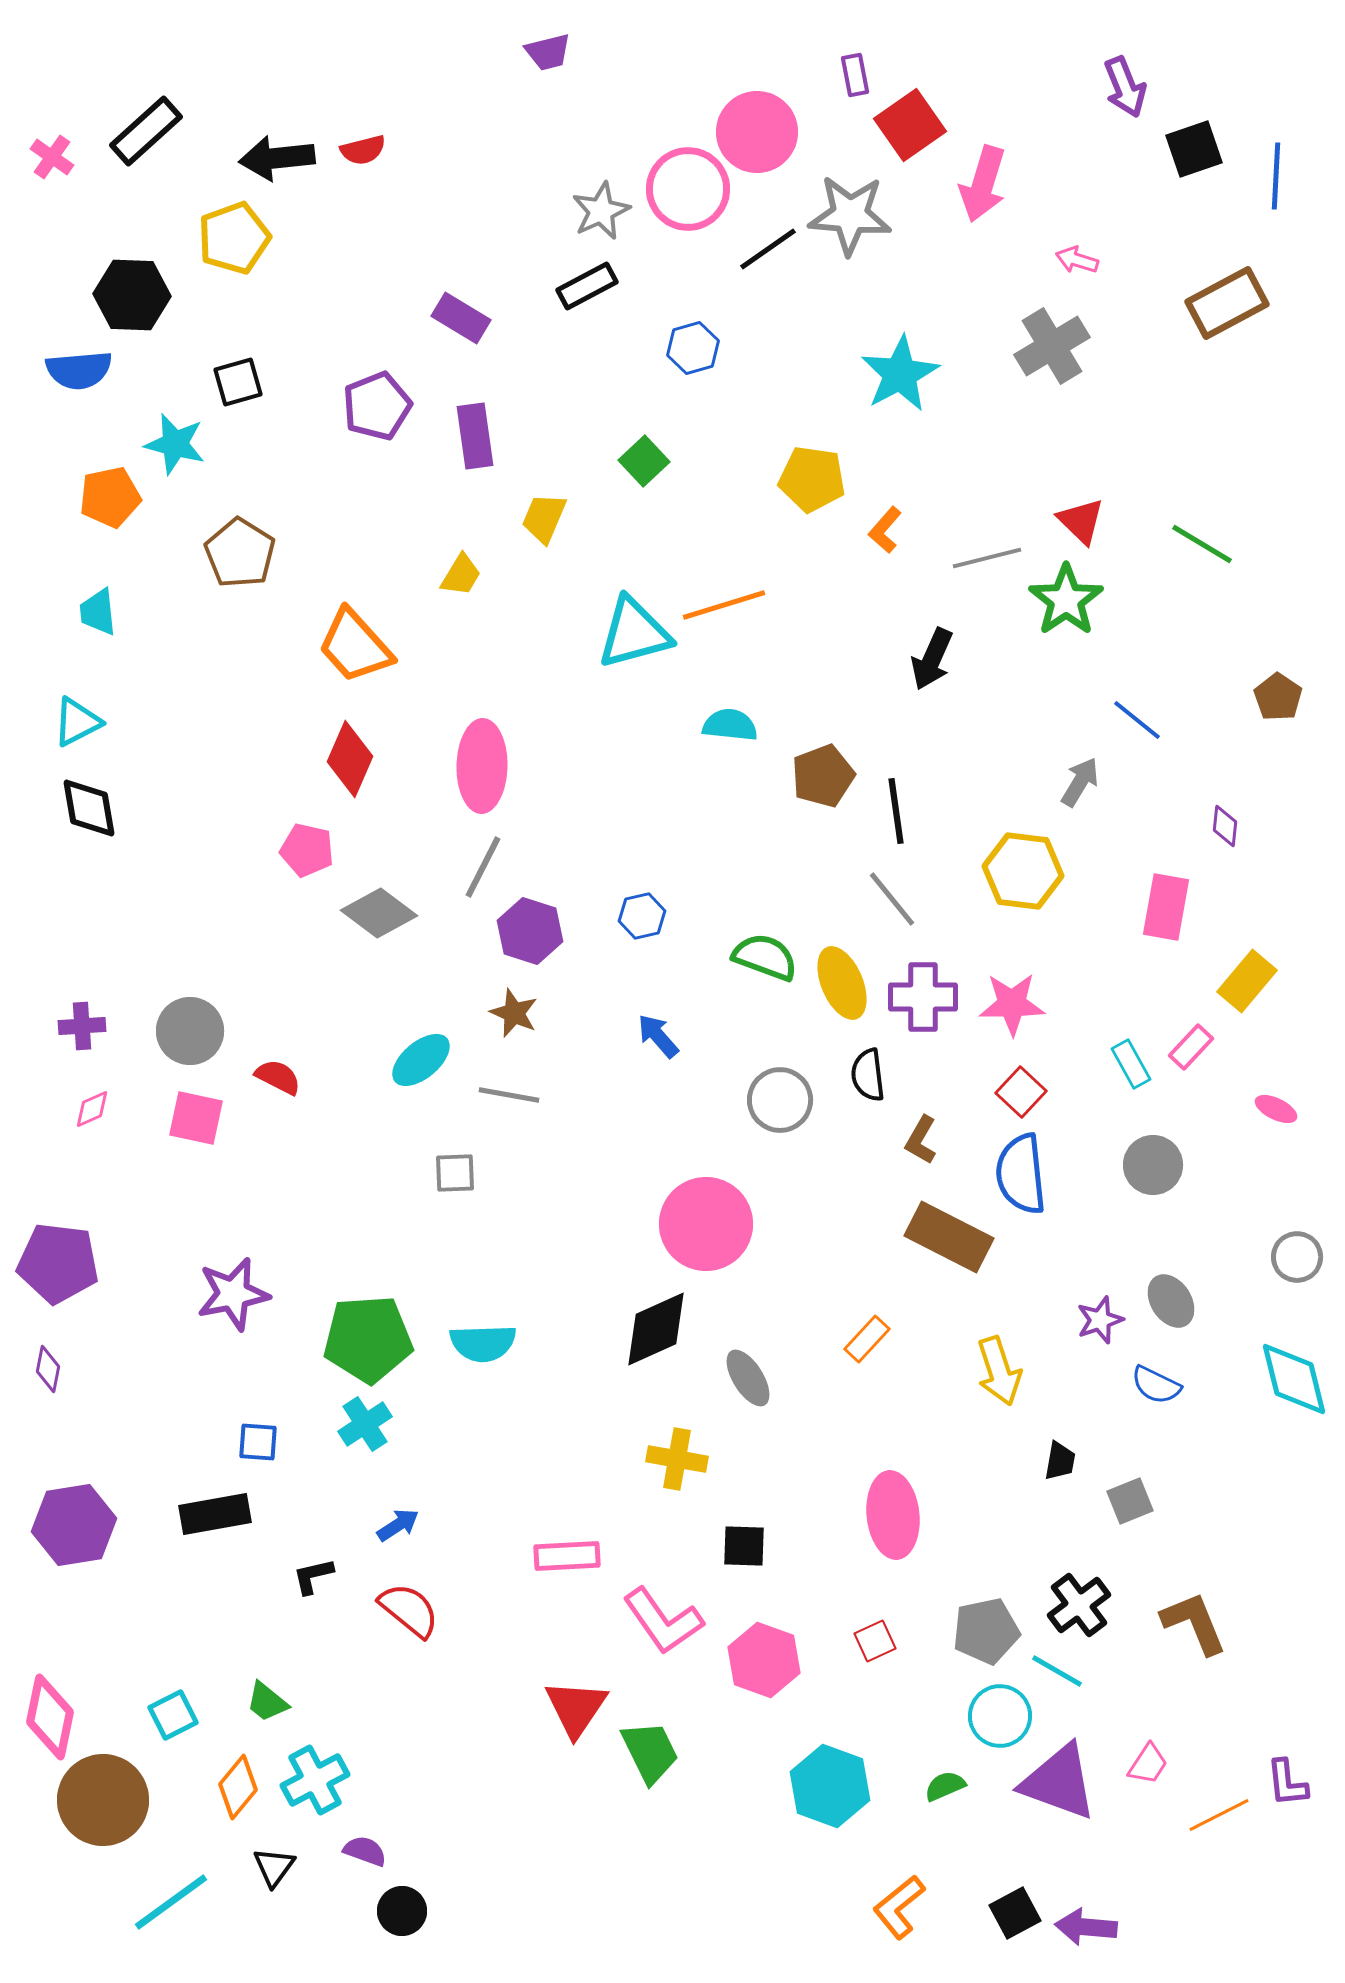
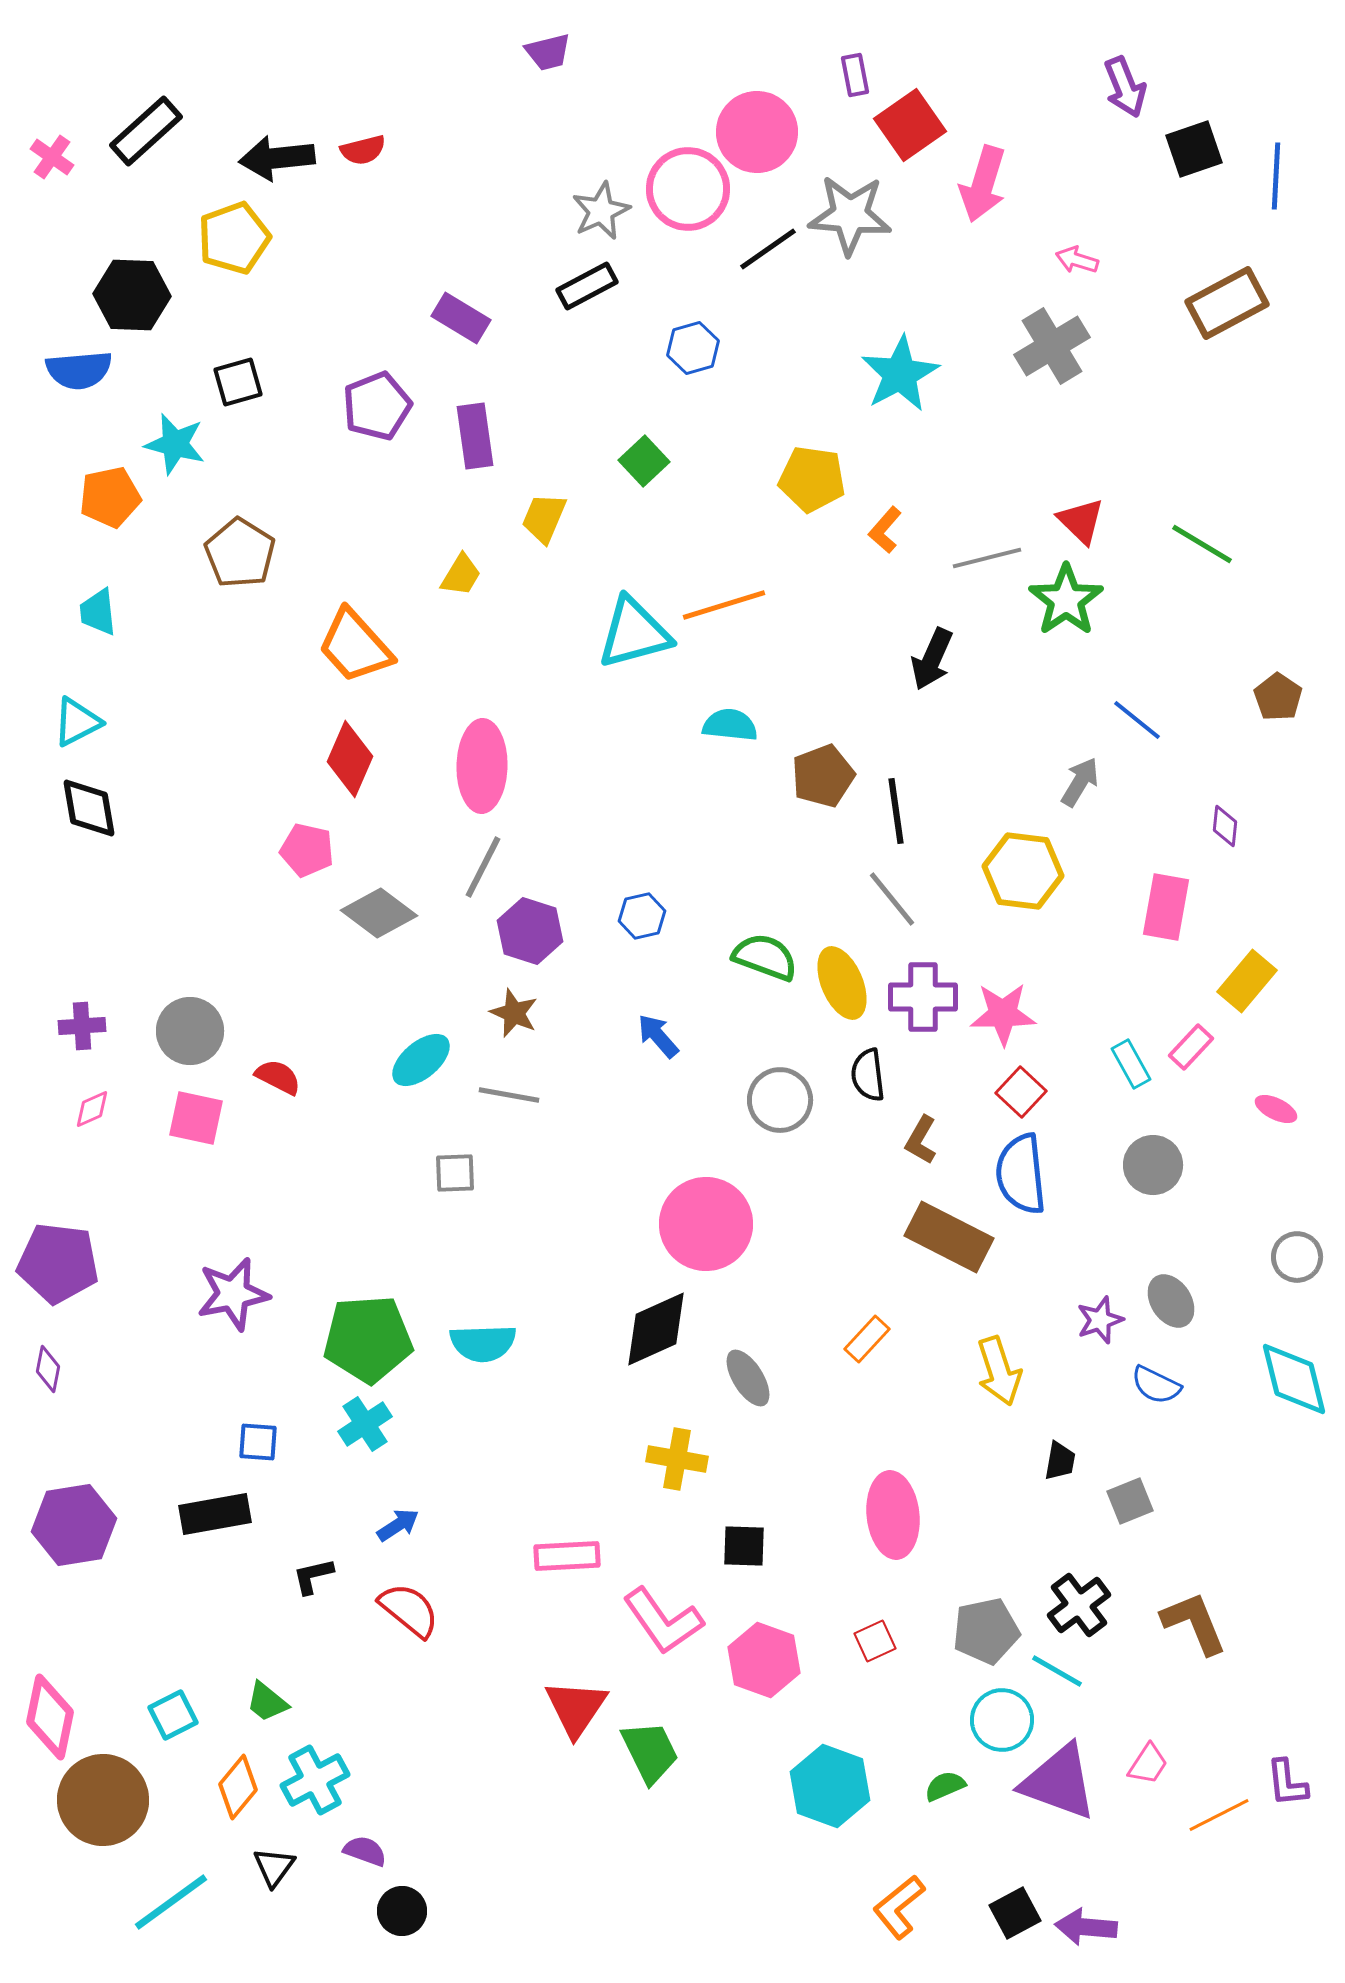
pink star at (1012, 1004): moved 9 px left, 10 px down
cyan circle at (1000, 1716): moved 2 px right, 4 px down
